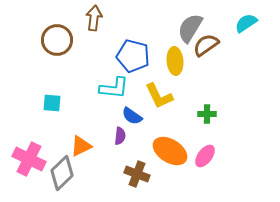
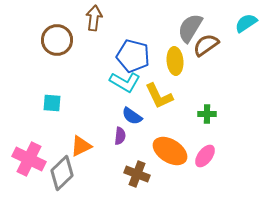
cyan L-shape: moved 11 px right, 6 px up; rotated 24 degrees clockwise
